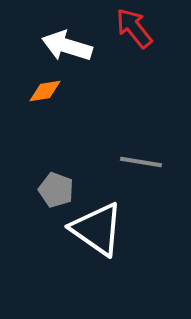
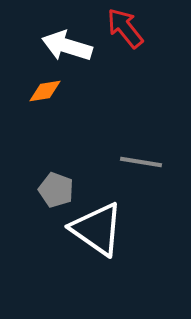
red arrow: moved 9 px left
